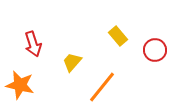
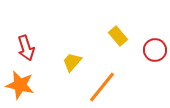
red arrow: moved 7 px left, 4 px down
